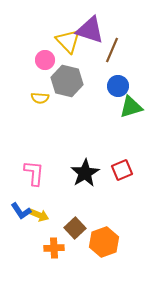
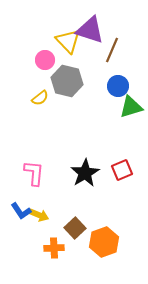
yellow semicircle: rotated 42 degrees counterclockwise
